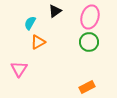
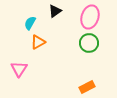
green circle: moved 1 px down
